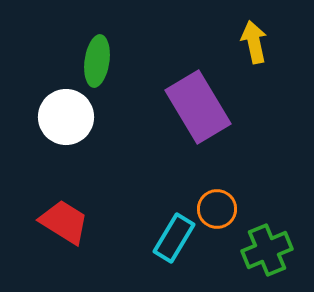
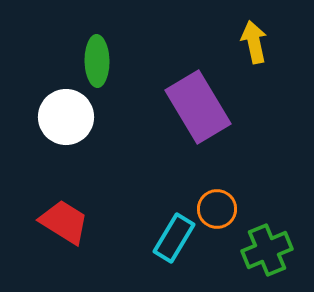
green ellipse: rotated 9 degrees counterclockwise
